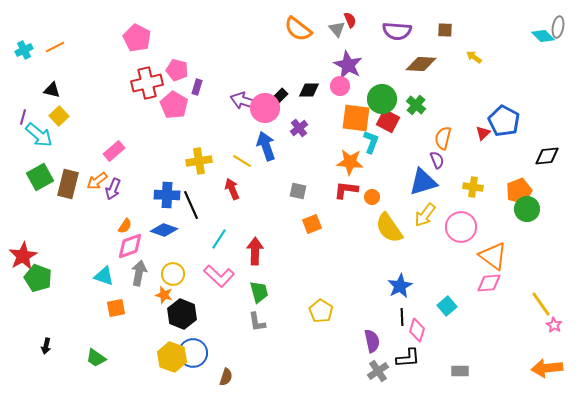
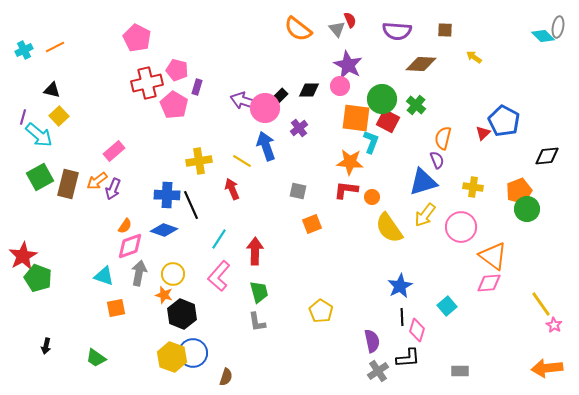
pink L-shape at (219, 276): rotated 88 degrees clockwise
